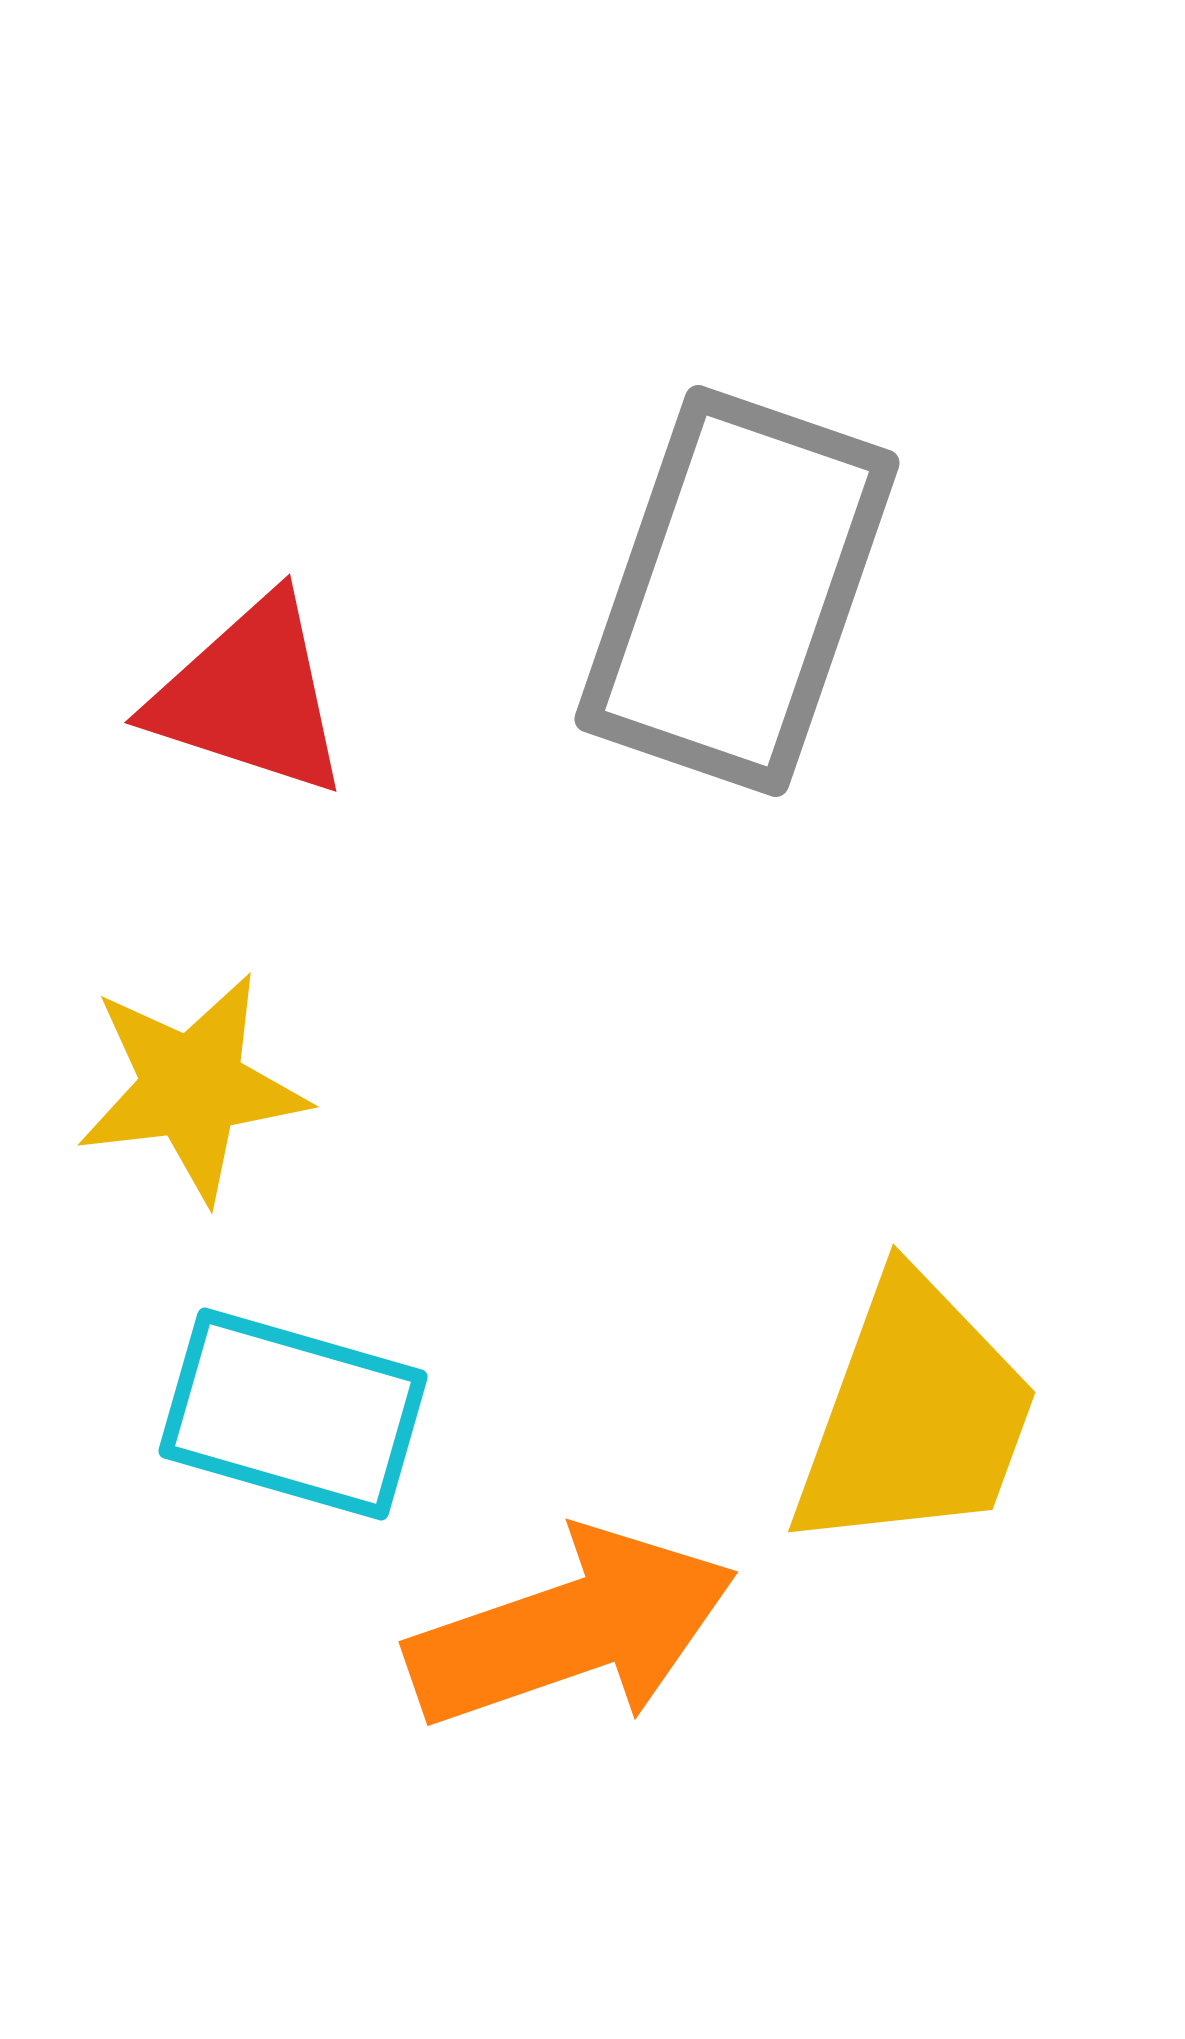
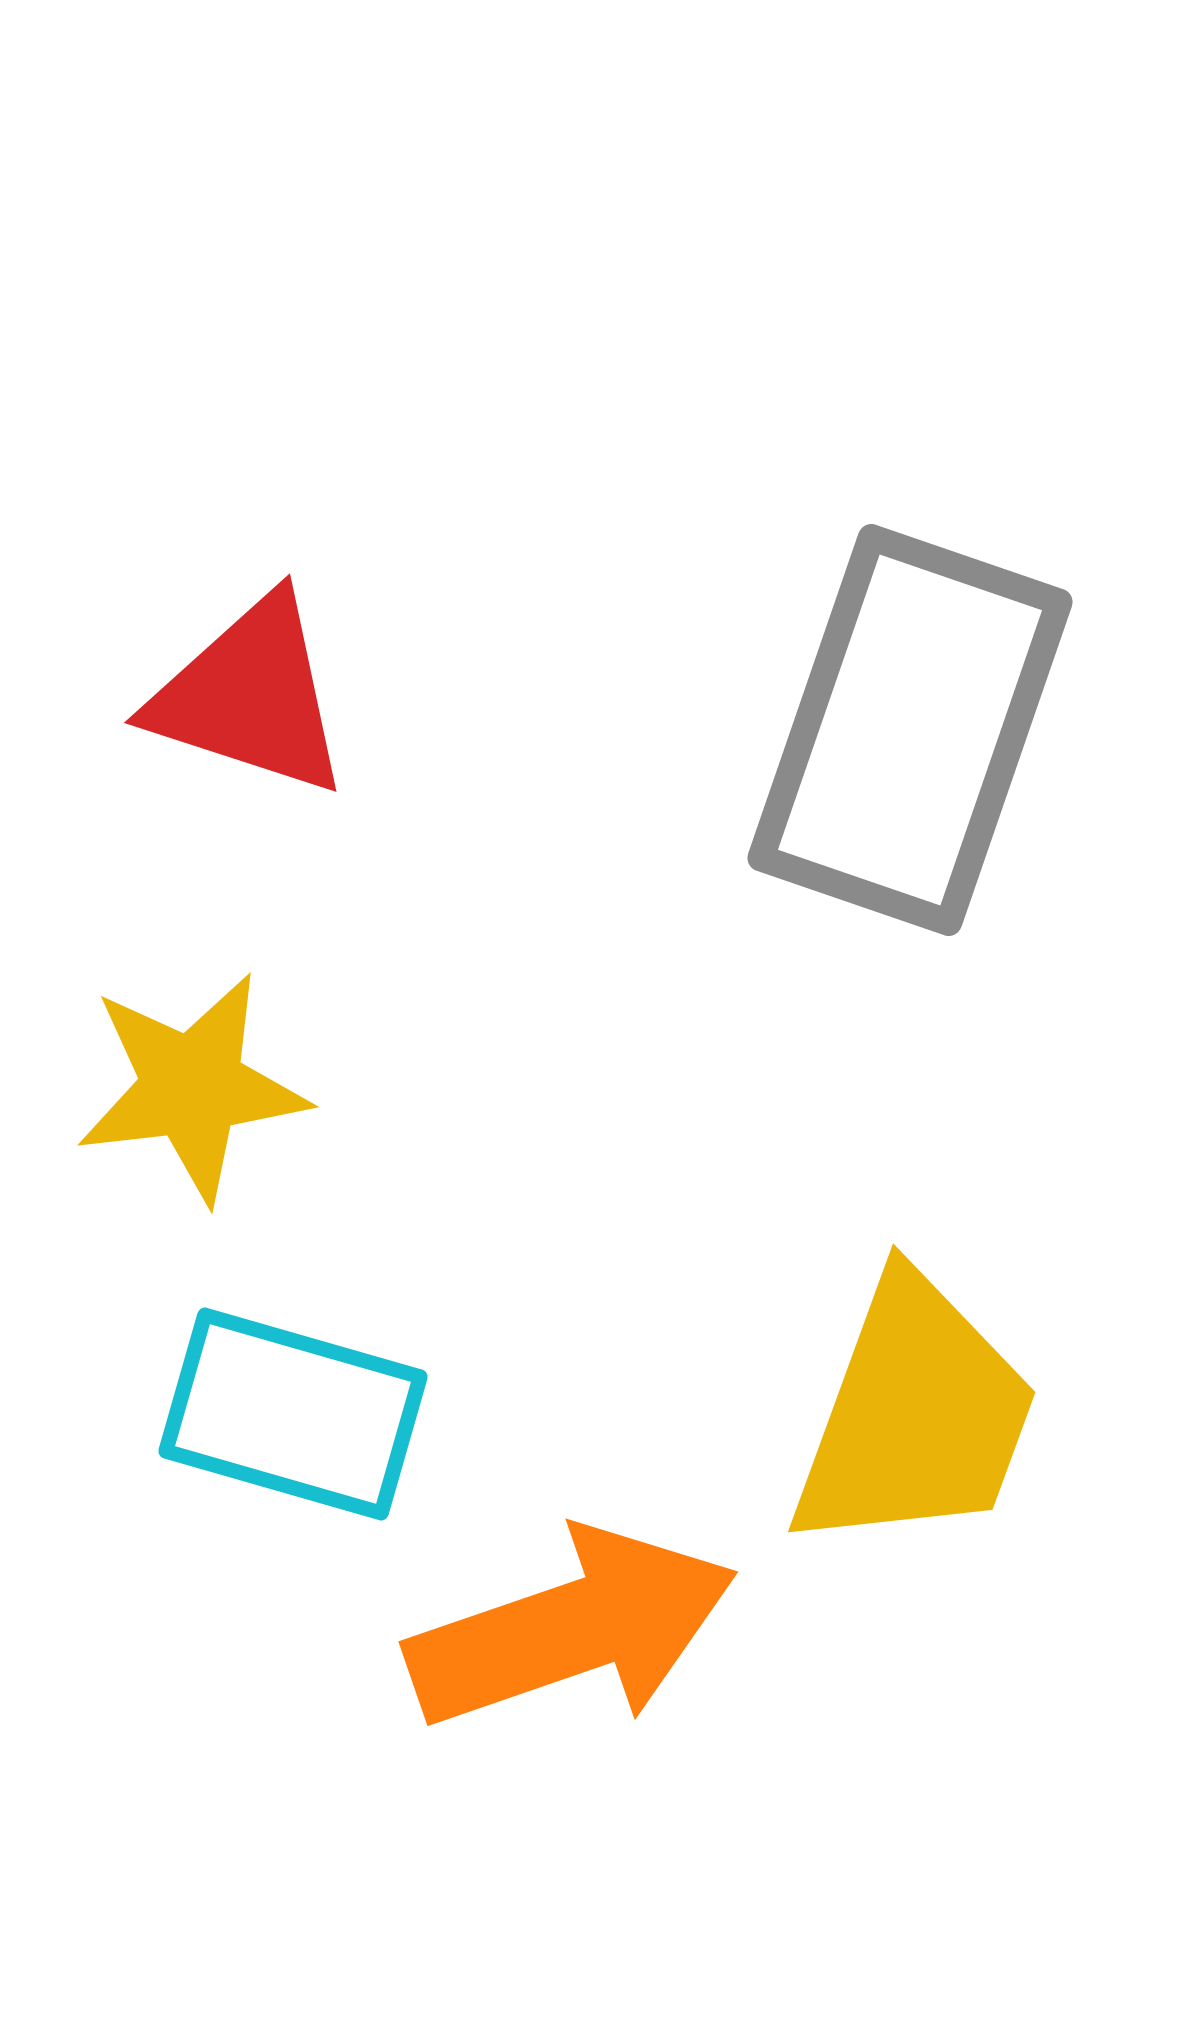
gray rectangle: moved 173 px right, 139 px down
